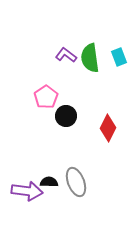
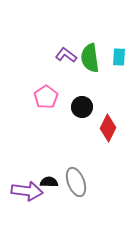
cyan rectangle: rotated 24 degrees clockwise
black circle: moved 16 px right, 9 px up
